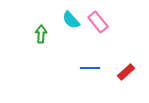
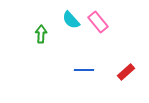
blue line: moved 6 px left, 2 px down
